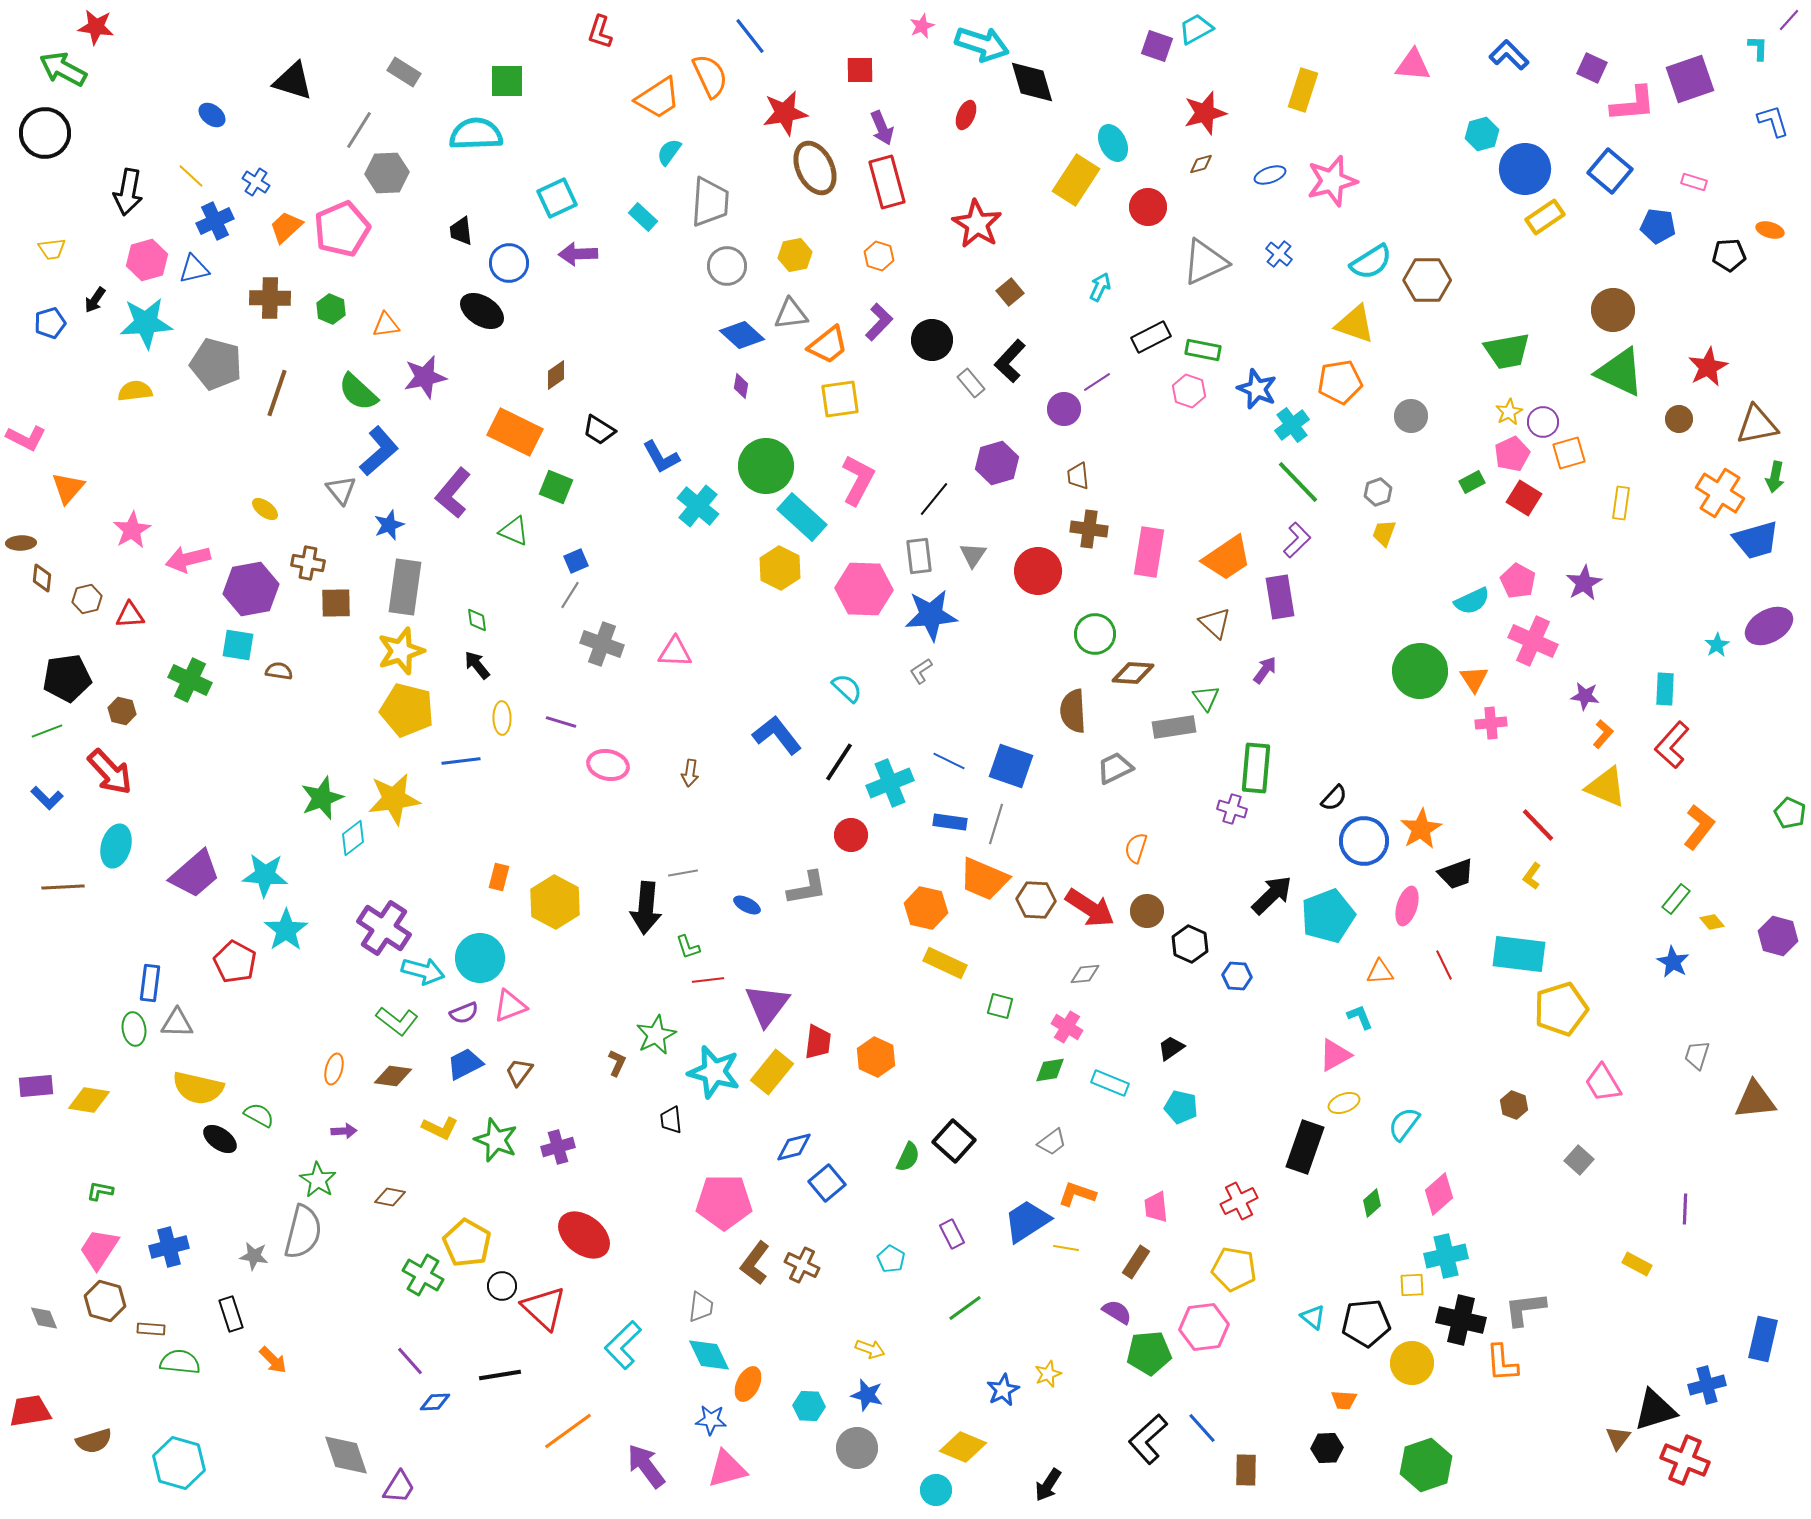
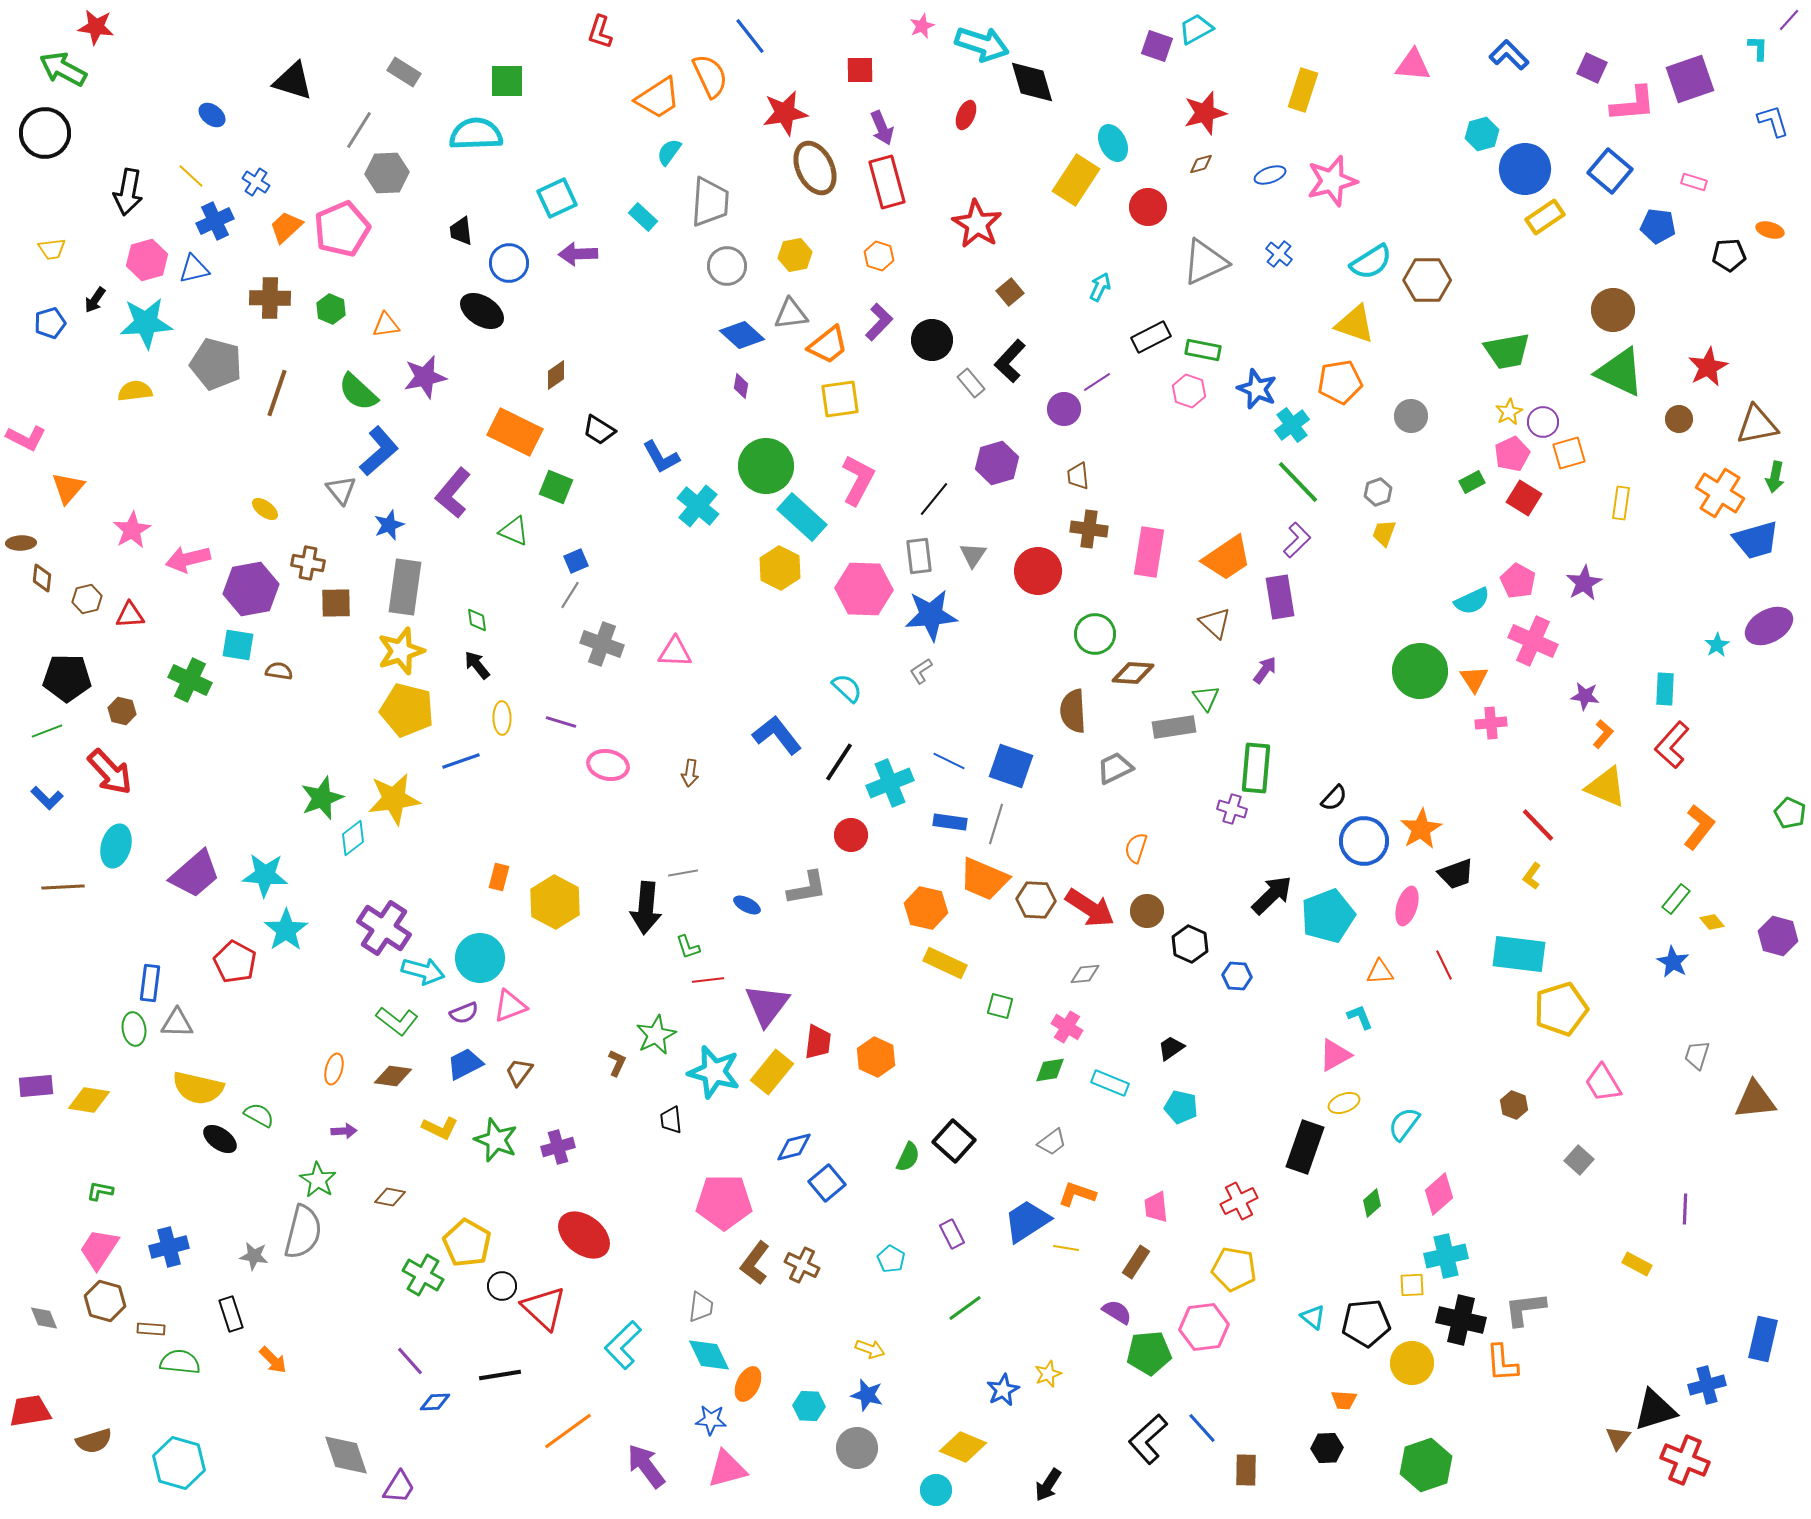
black pentagon at (67, 678): rotated 9 degrees clockwise
blue line at (461, 761): rotated 12 degrees counterclockwise
